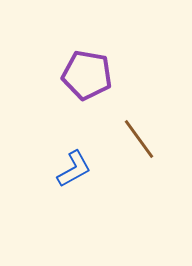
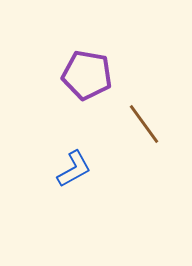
brown line: moved 5 px right, 15 px up
